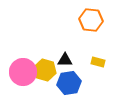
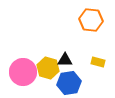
yellow hexagon: moved 3 px right, 2 px up
